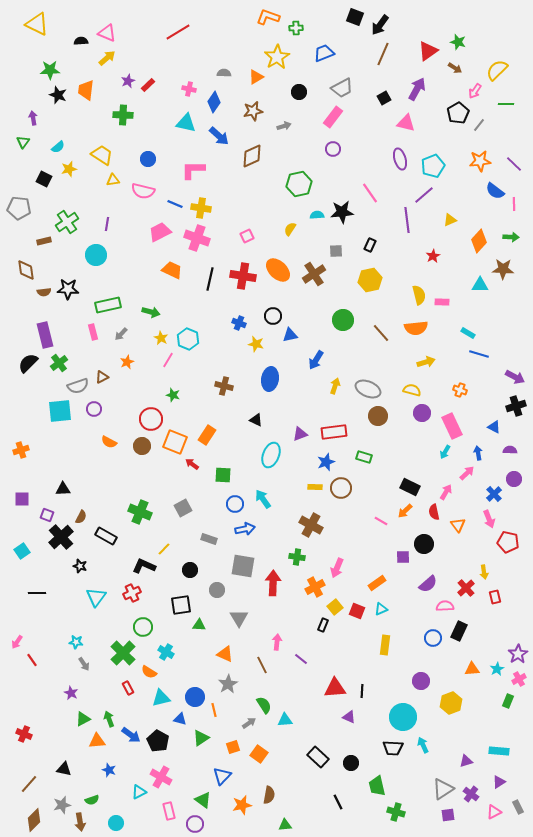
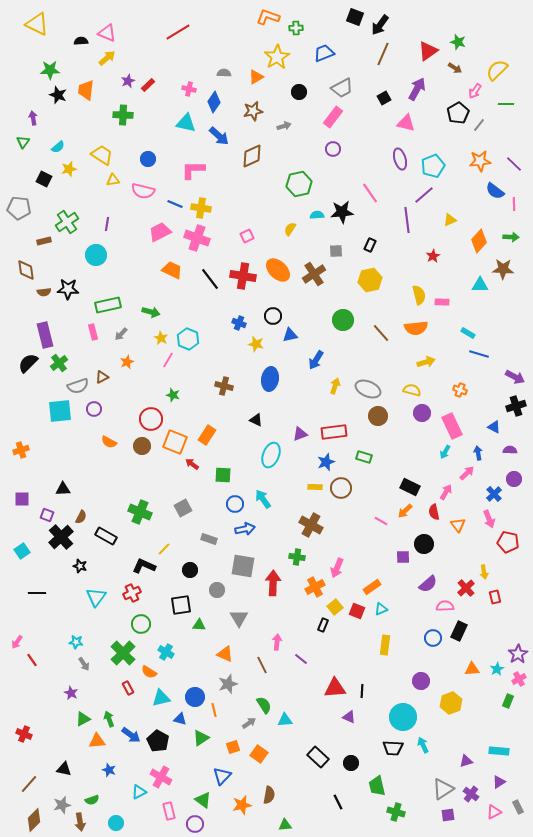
black line at (210, 279): rotated 50 degrees counterclockwise
orange rectangle at (377, 583): moved 5 px left, 4 px down
green circle at (143, 627): moved 2 px left, 3 px up
gray star at (228, 684): rotated 12 degrees clockwise
